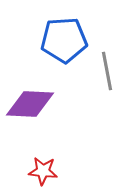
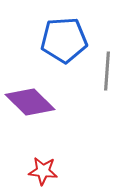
gray line: rotated 15 degrees clockwise
purple diamond: moved 2 px up; rotated 42 degrees clockwise
